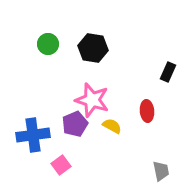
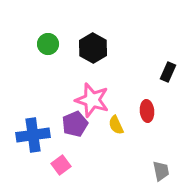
black hexagon: rotated 20 degrees clockwise
yellow semicircle: moved 4 px right, 1 px up; rotated 144 degrees counterclockwise
